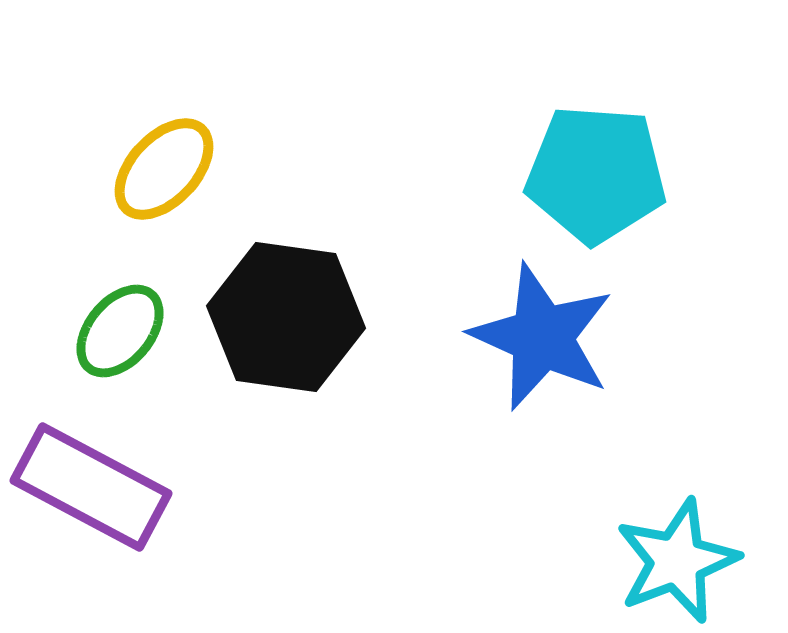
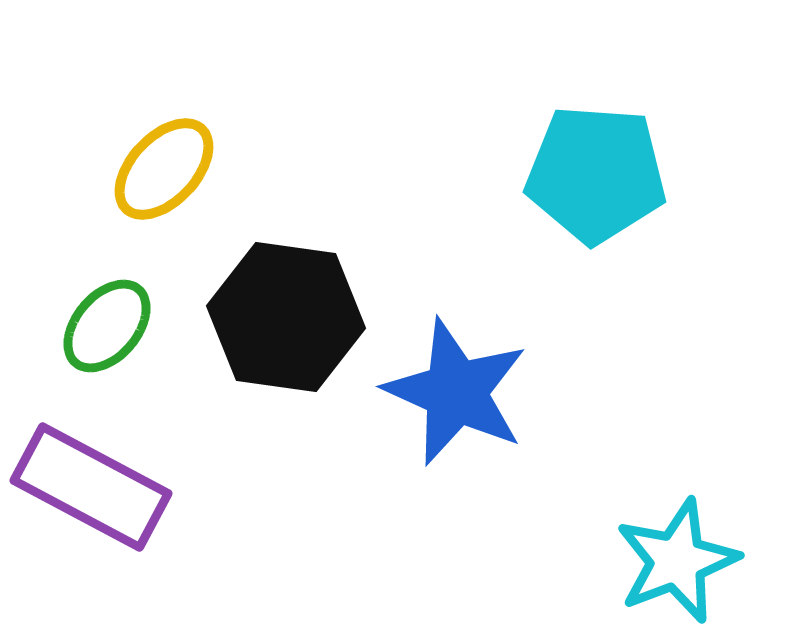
green ellipse: moved 13 px left, 5 px up
blue star: moved 86 px left, 55 px down
